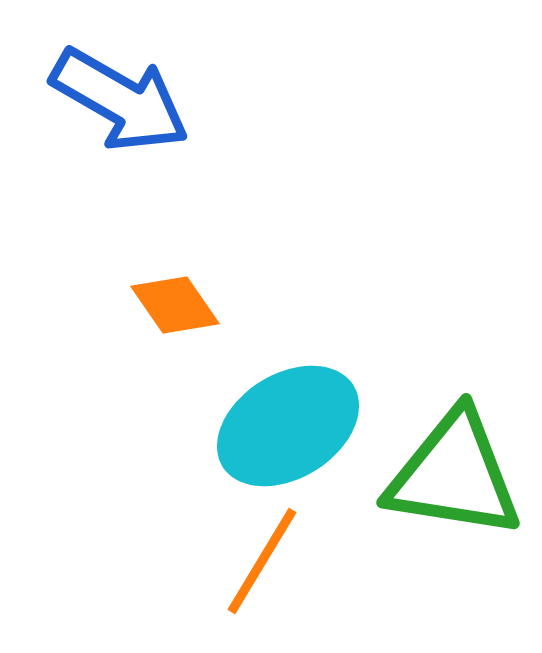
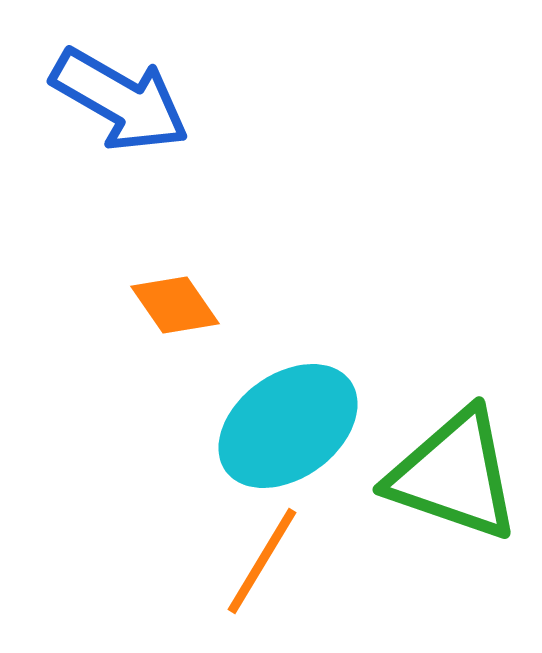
cyan ellipse: rotated 4 degrees counterclockwise
green triangle: rotated 10 degrees clockwise
